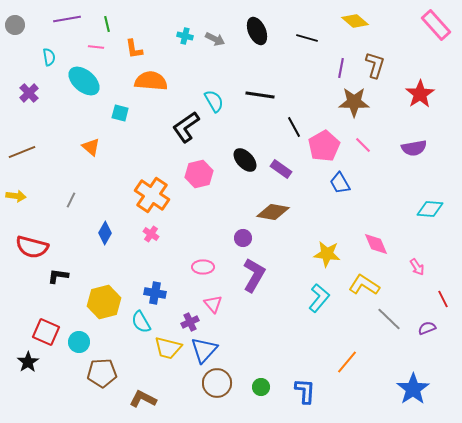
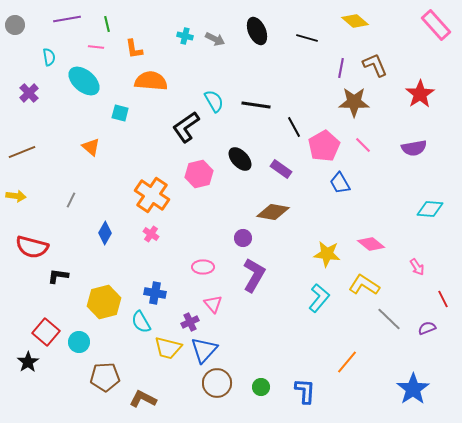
brown L-shape at (375, 65): rotated 40 degrees counterclockwise
black line at (260, 95): moved 4 px left, 10 px down
black ellipse at (245, 160): moved 5 px left, 1 px up
pink diamond at (376, 244): moved 5 px left; rotated 28 degrees counterclockwise
red square at (46, 332): rotated 16 degrees clockwise
brown pentagon at (102, 373): moved 3 px right, 4 px down
